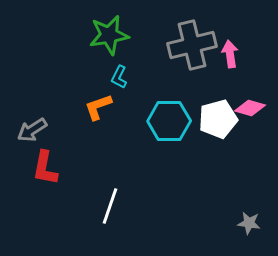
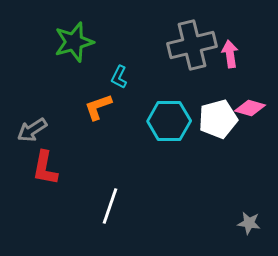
green star: moved 35 px left, 7 px down; rotated 6 degrees counterclockwise
